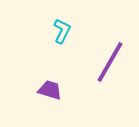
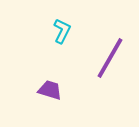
purple line: moved 4 px up
